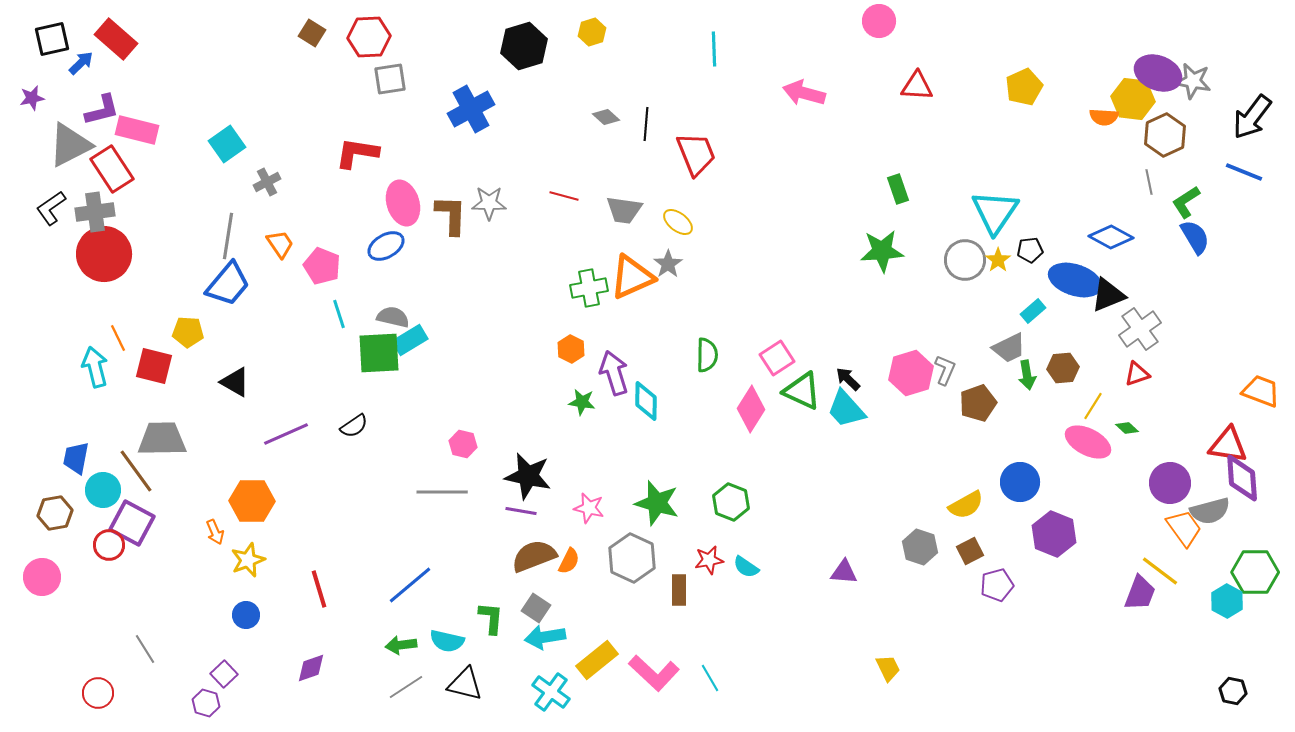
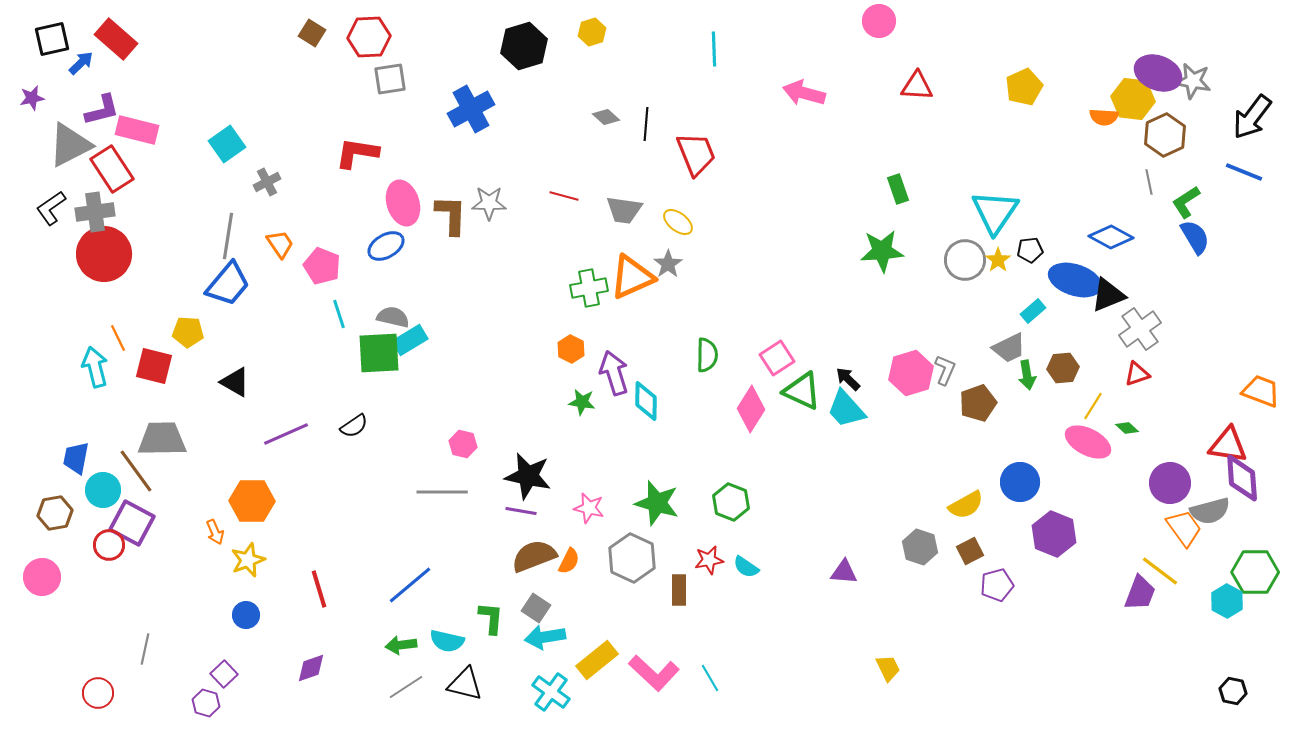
gray line at (145, 649): rotated 44 degrees clockwise
